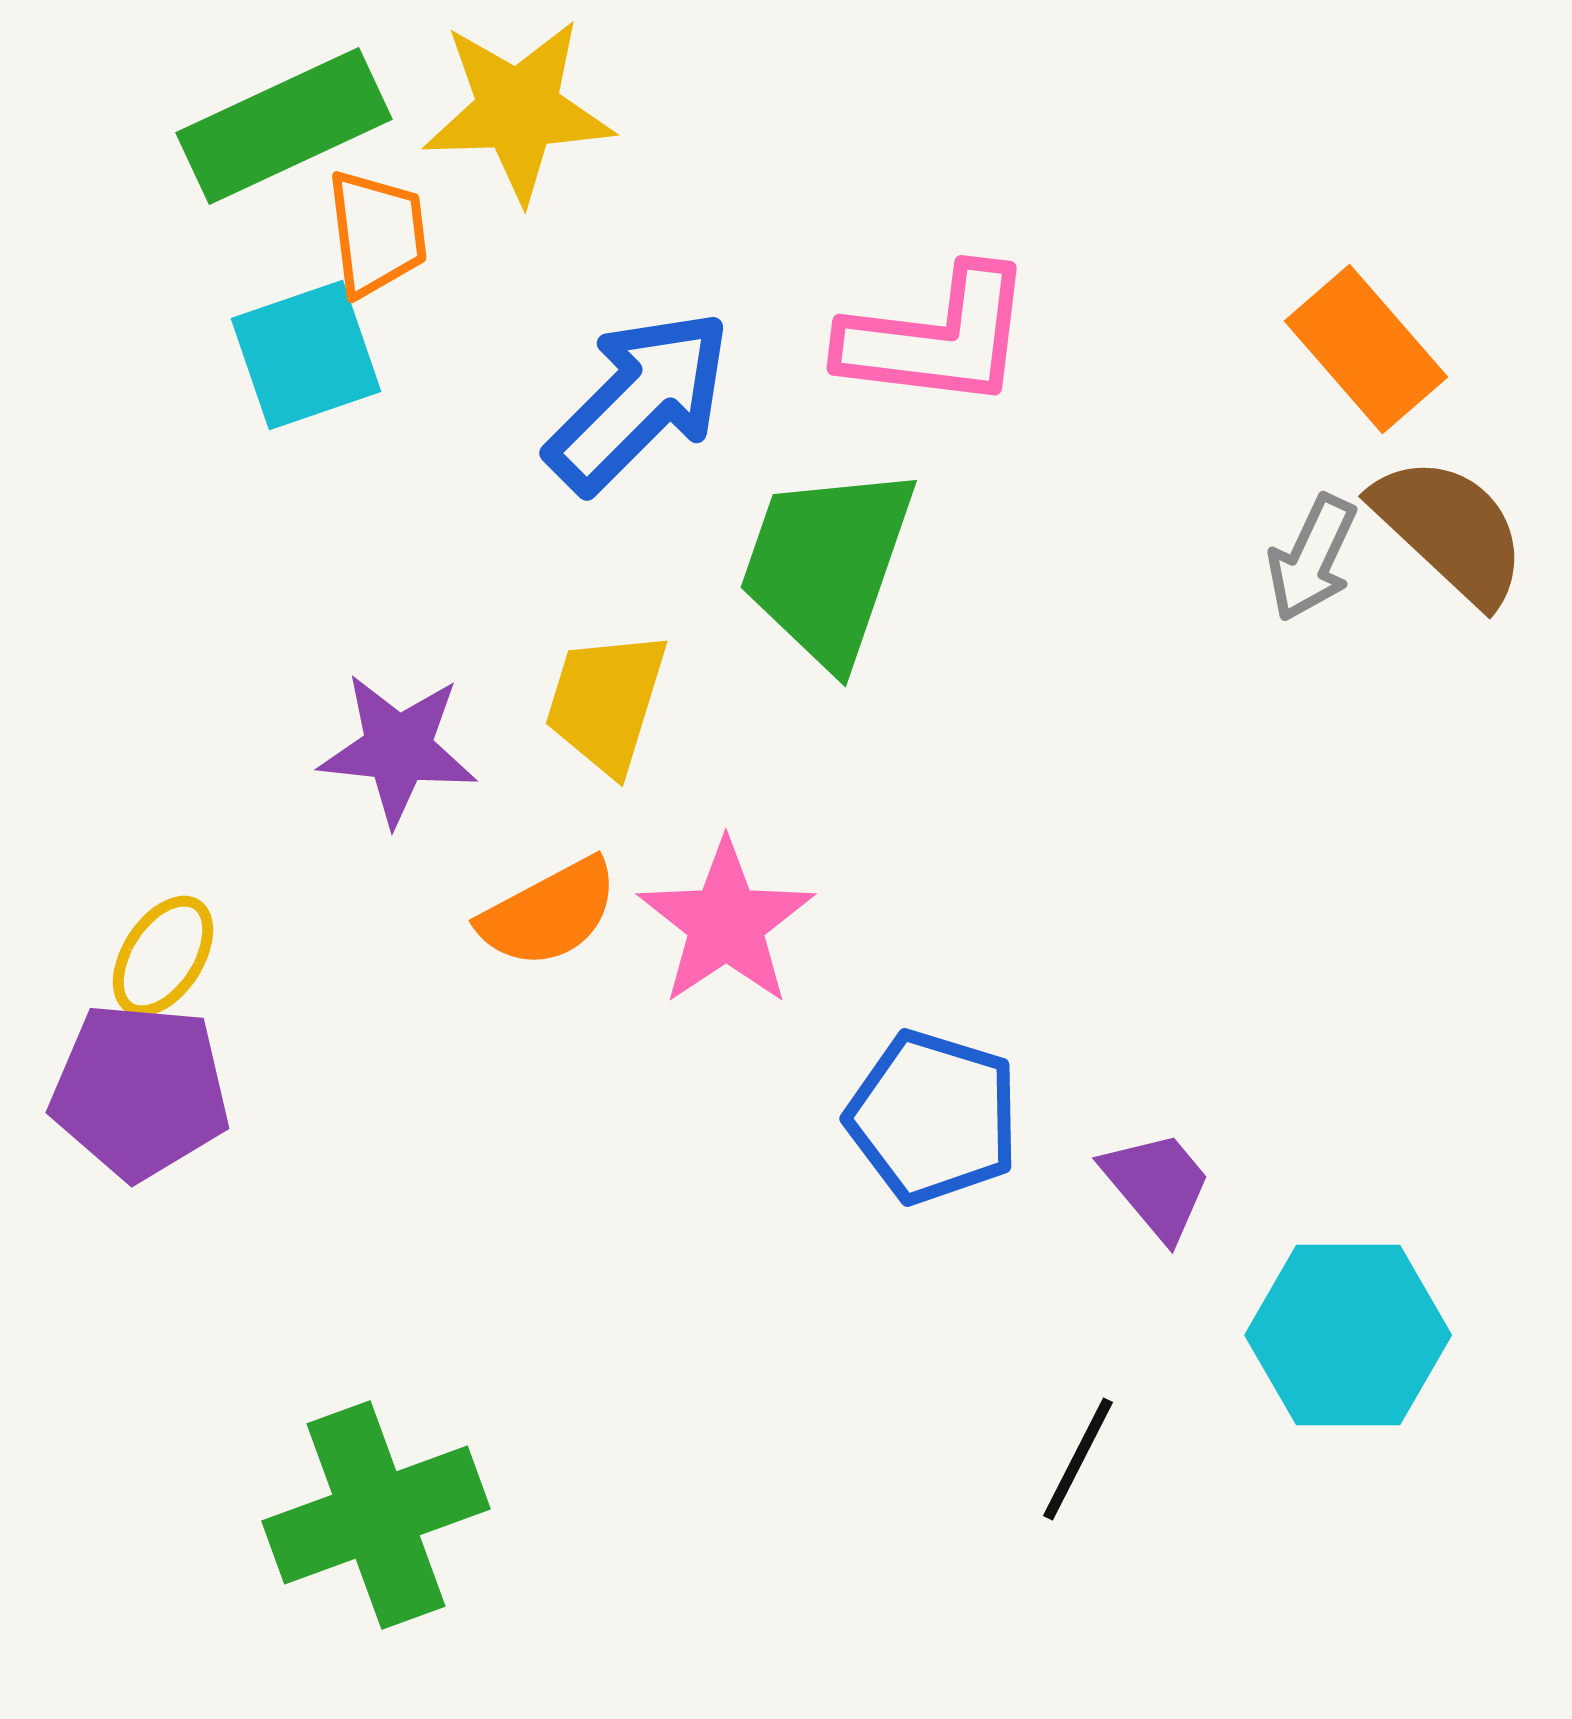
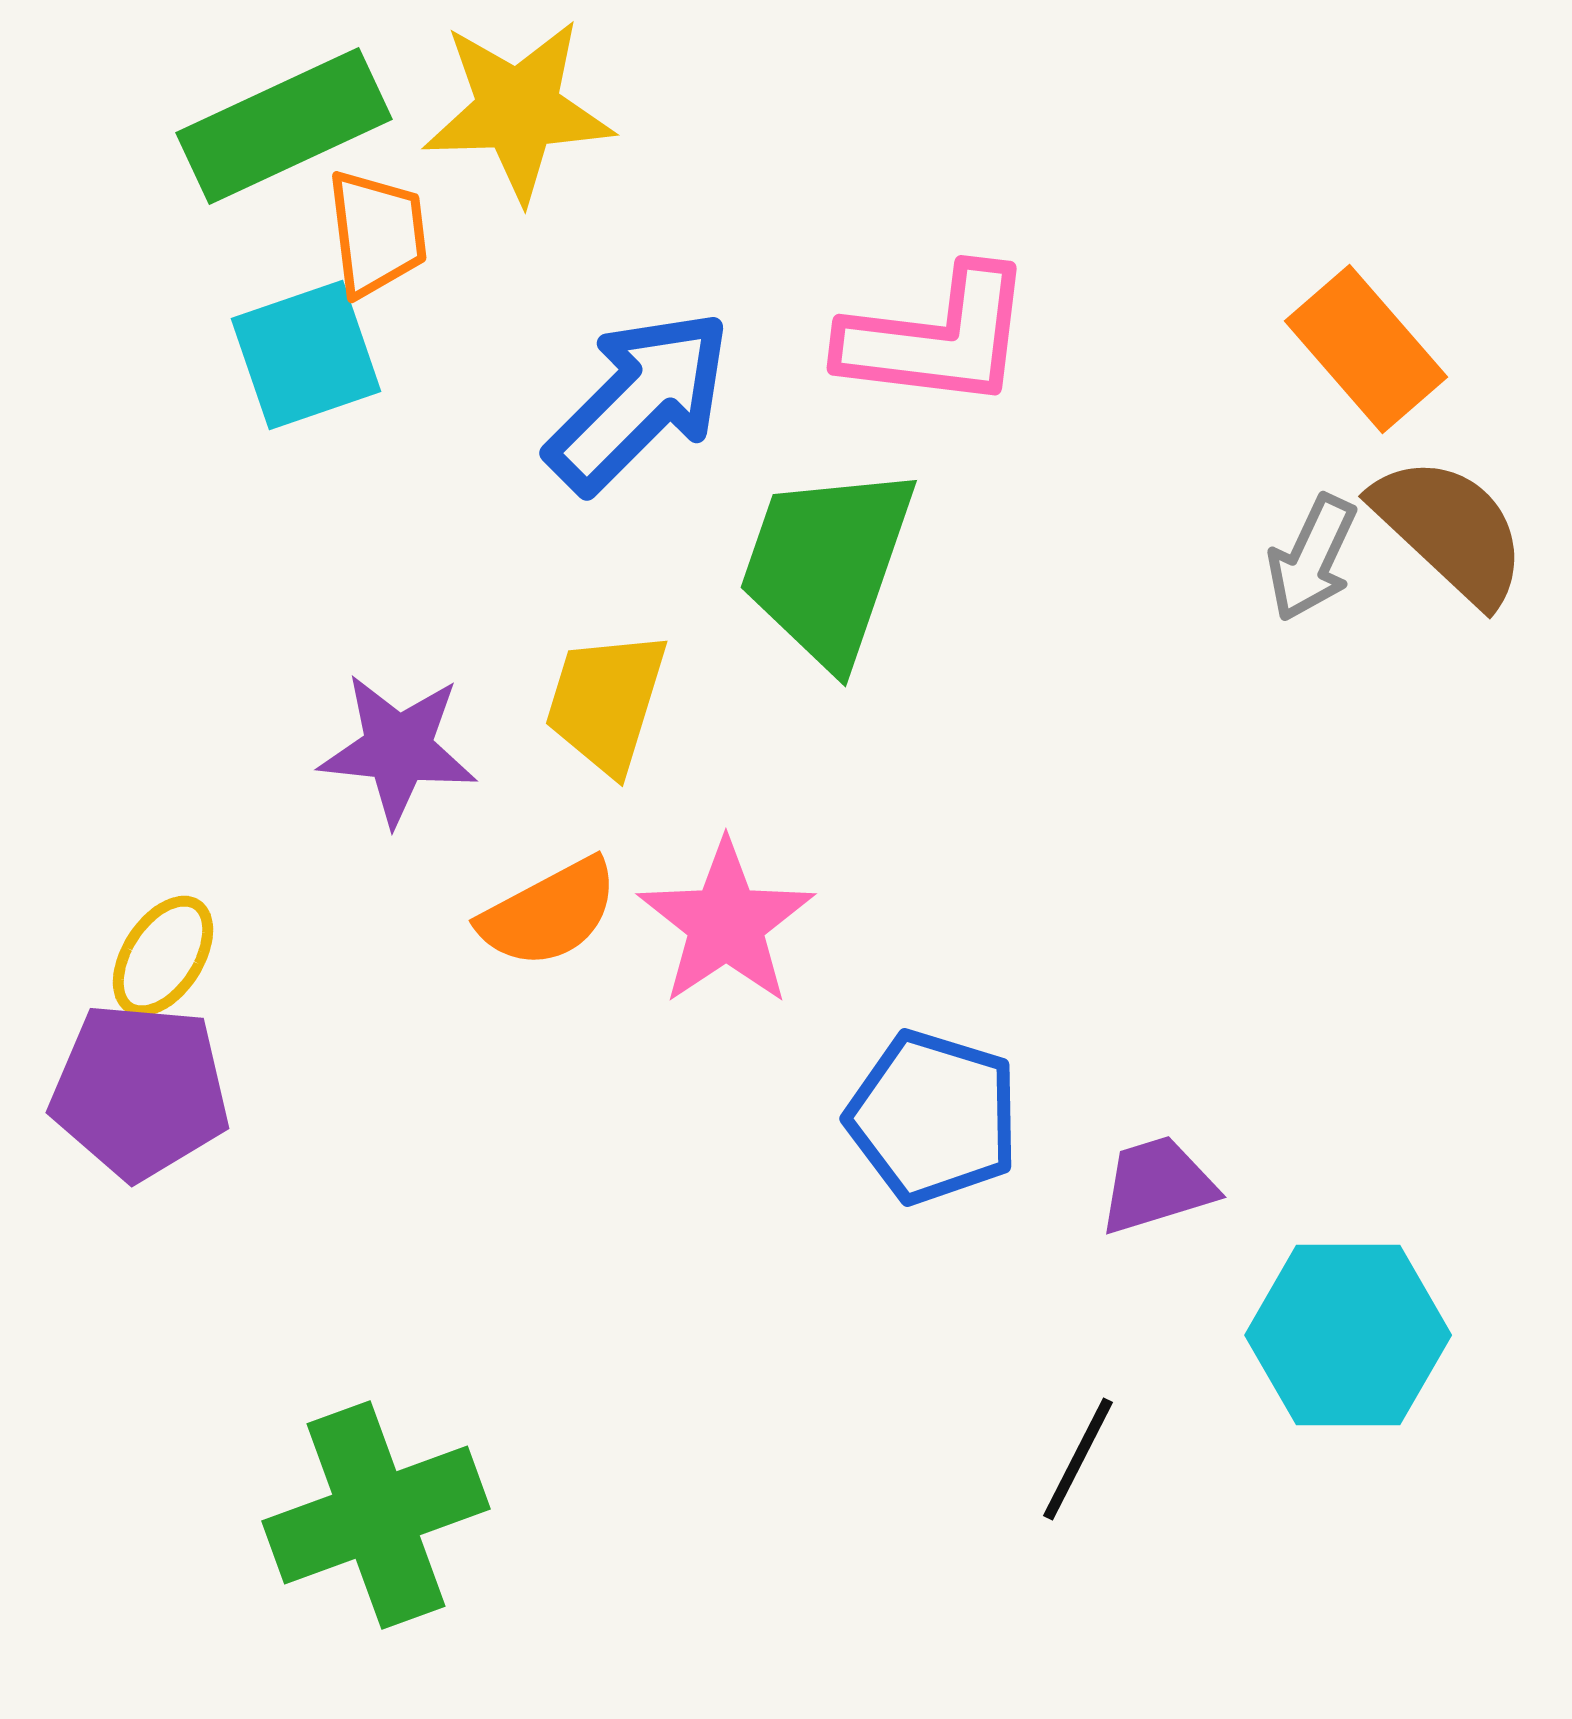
purple trapezoid: rotated 67 degrees counterclockwise
